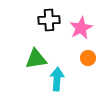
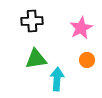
black cross: moved 17 px left, 1 px down
orange circle: moved 1 px left, 2 px down
